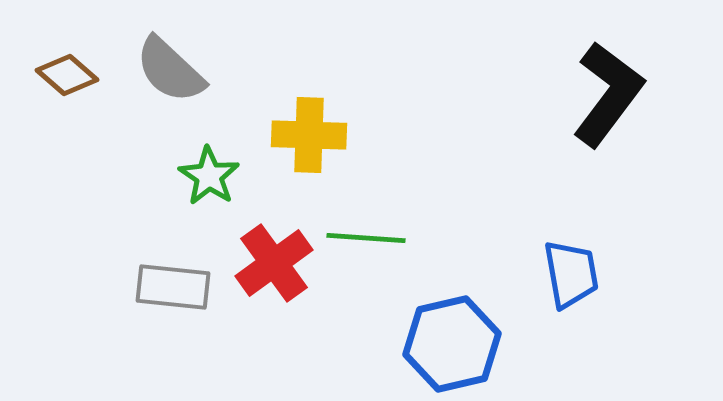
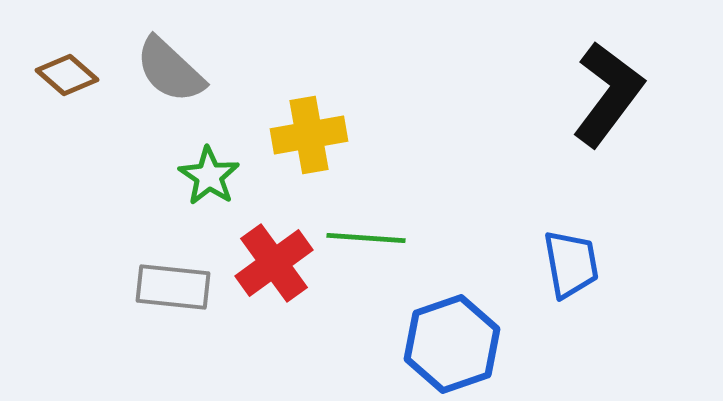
yellow cross: rotated 12 degrees counterclockwise
blue trapezoid: moved 10 px up
blue hexagon: rotated 6 degrees counterclockwise
